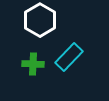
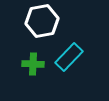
white hexagon: moved 2 px right, 1 px down; rotated 20 degrees clockwise
